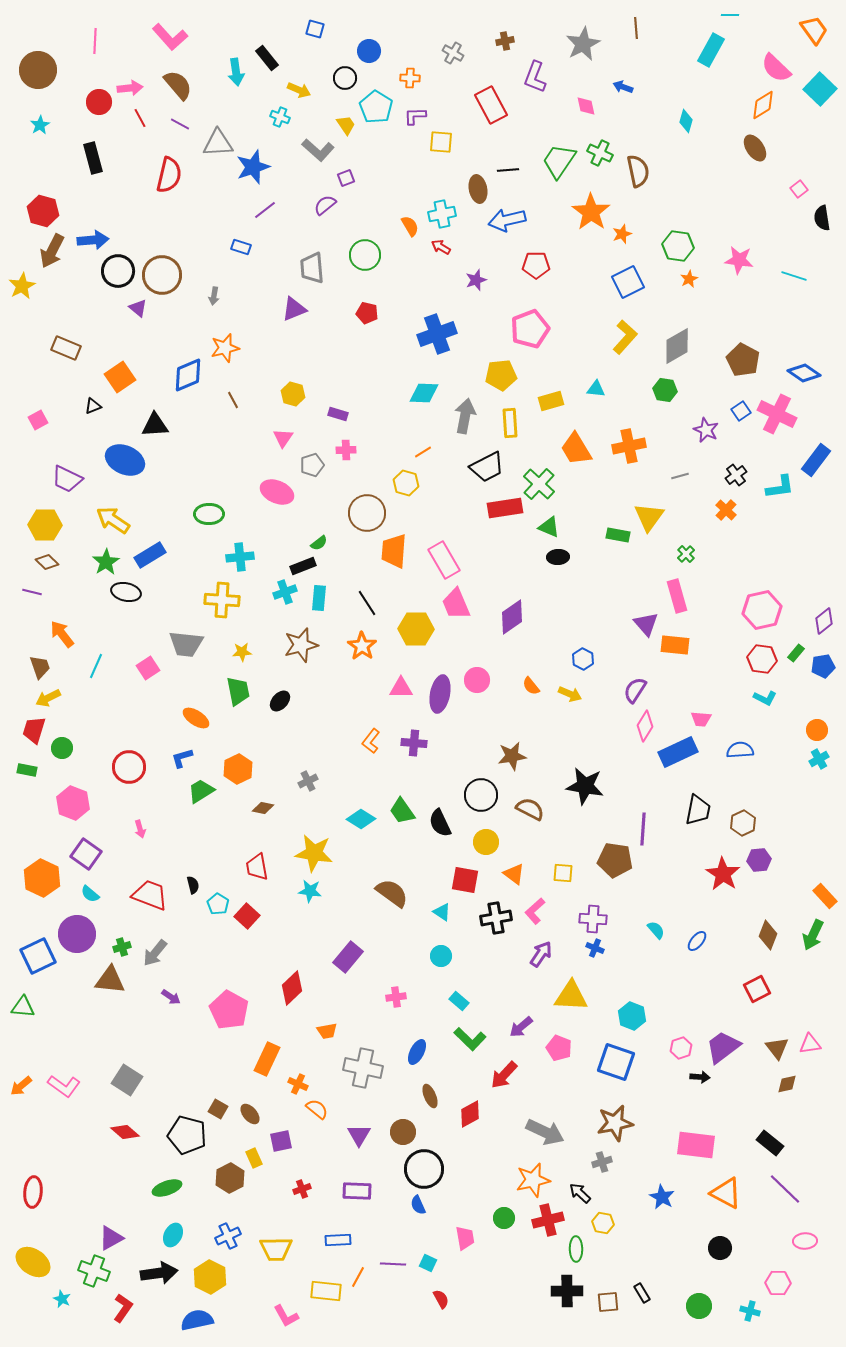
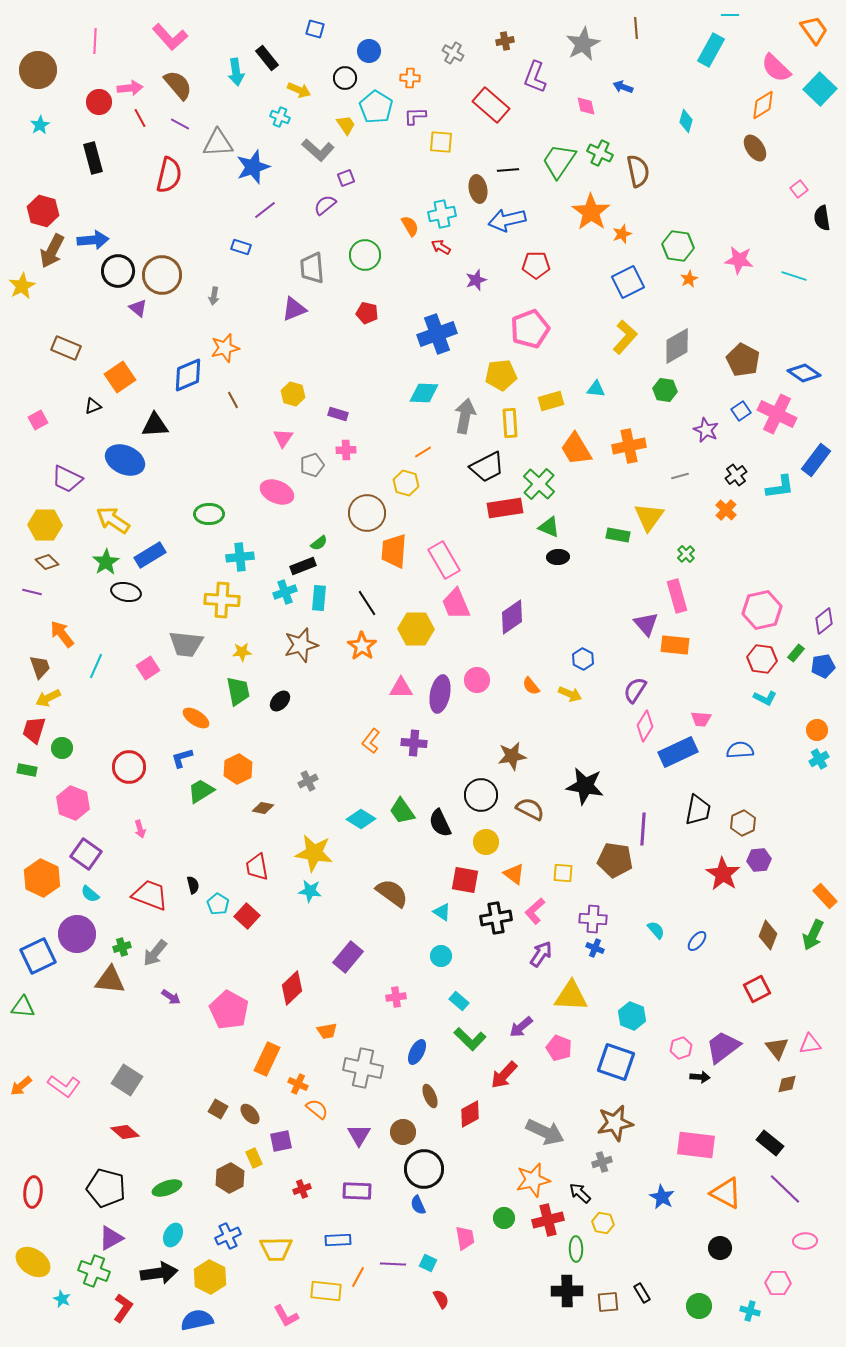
red rectangle at (491, 105): rotated 21 degrees counterclockwise
black pentagon at (187, 1135): moved 81 px left, 53 px down
